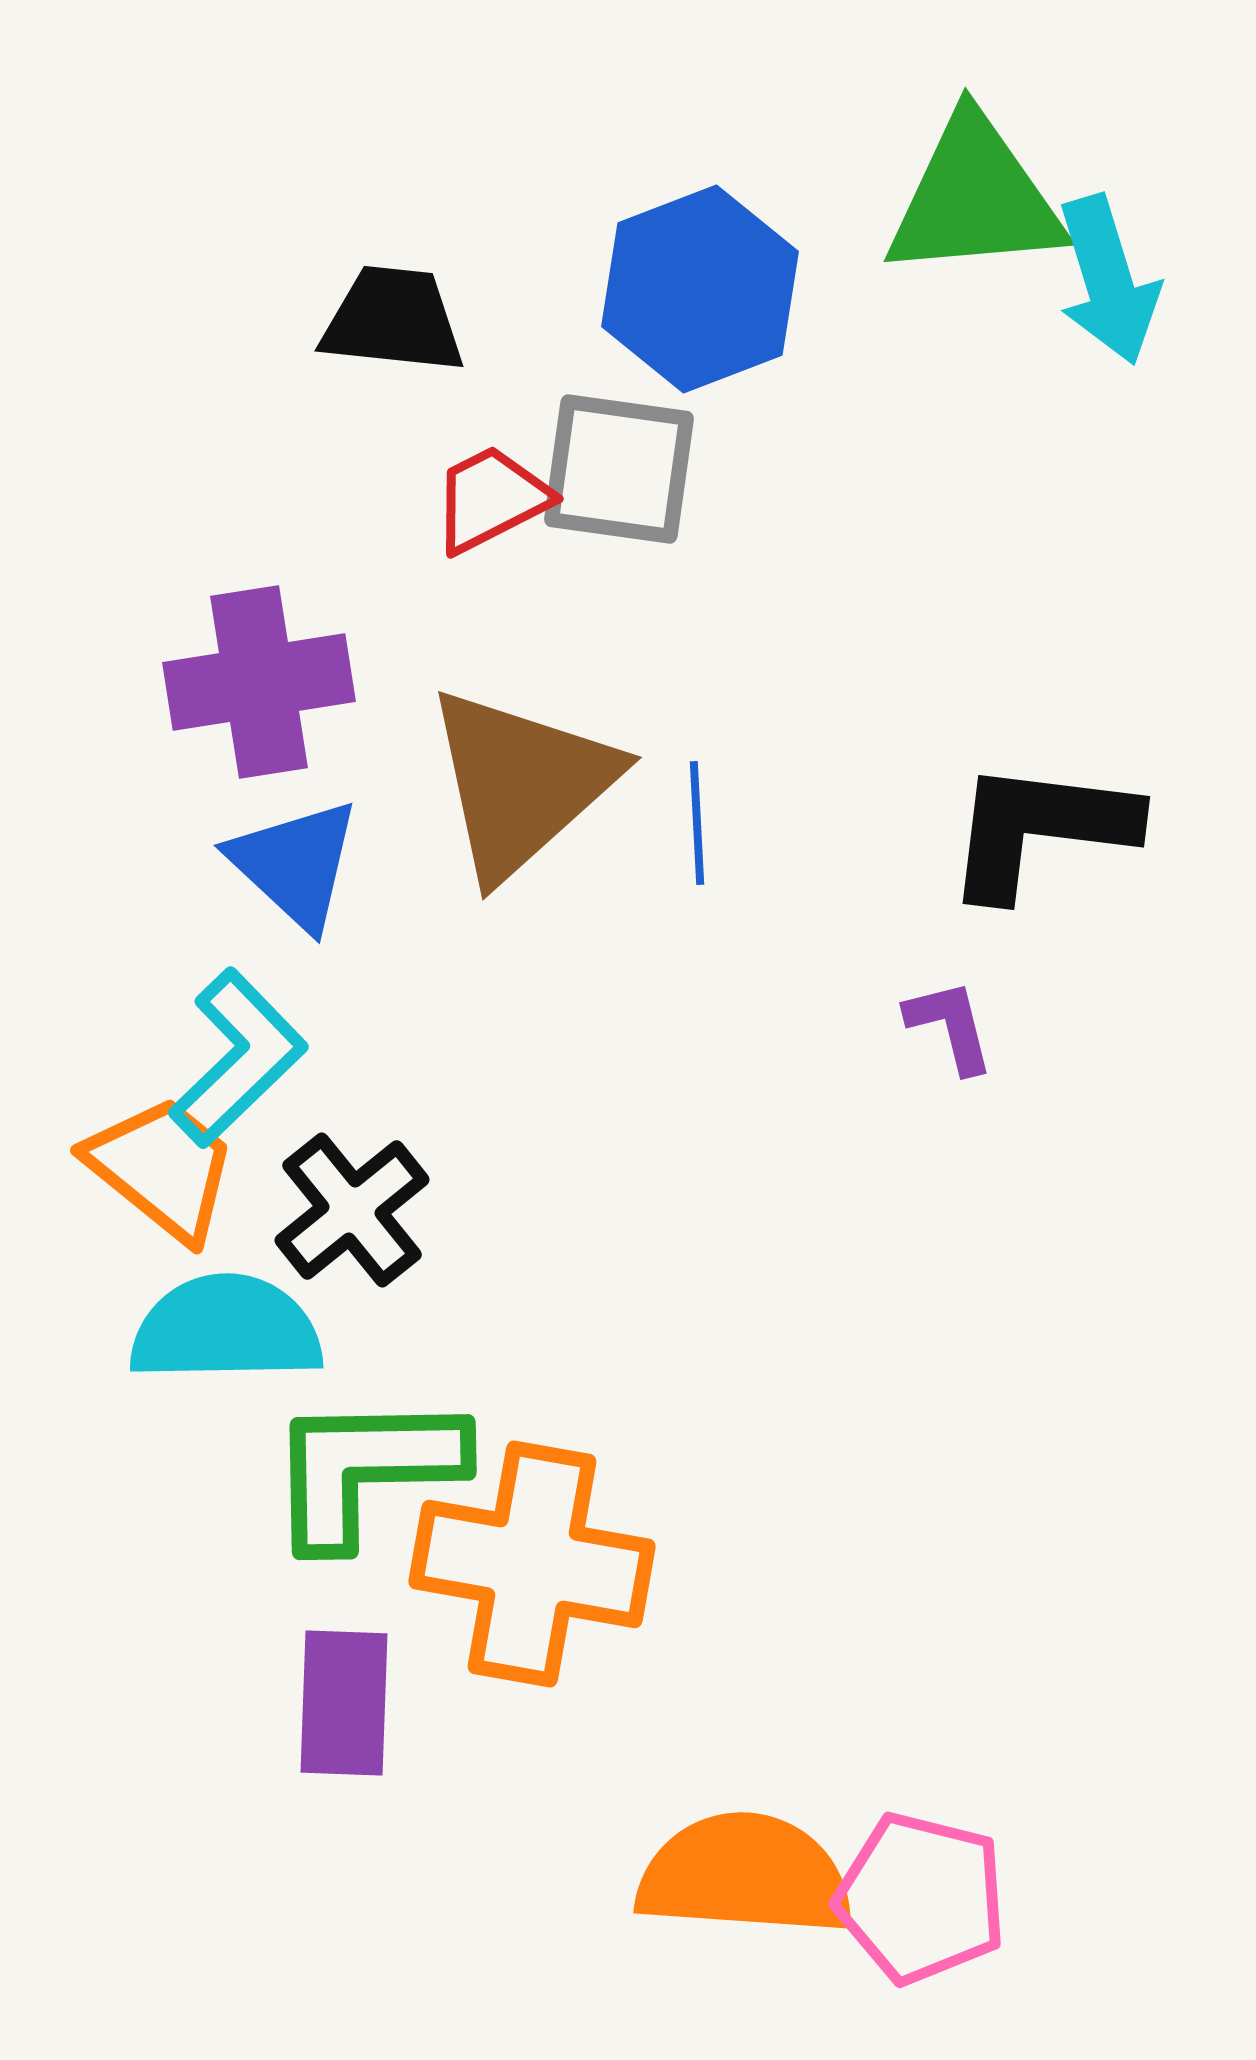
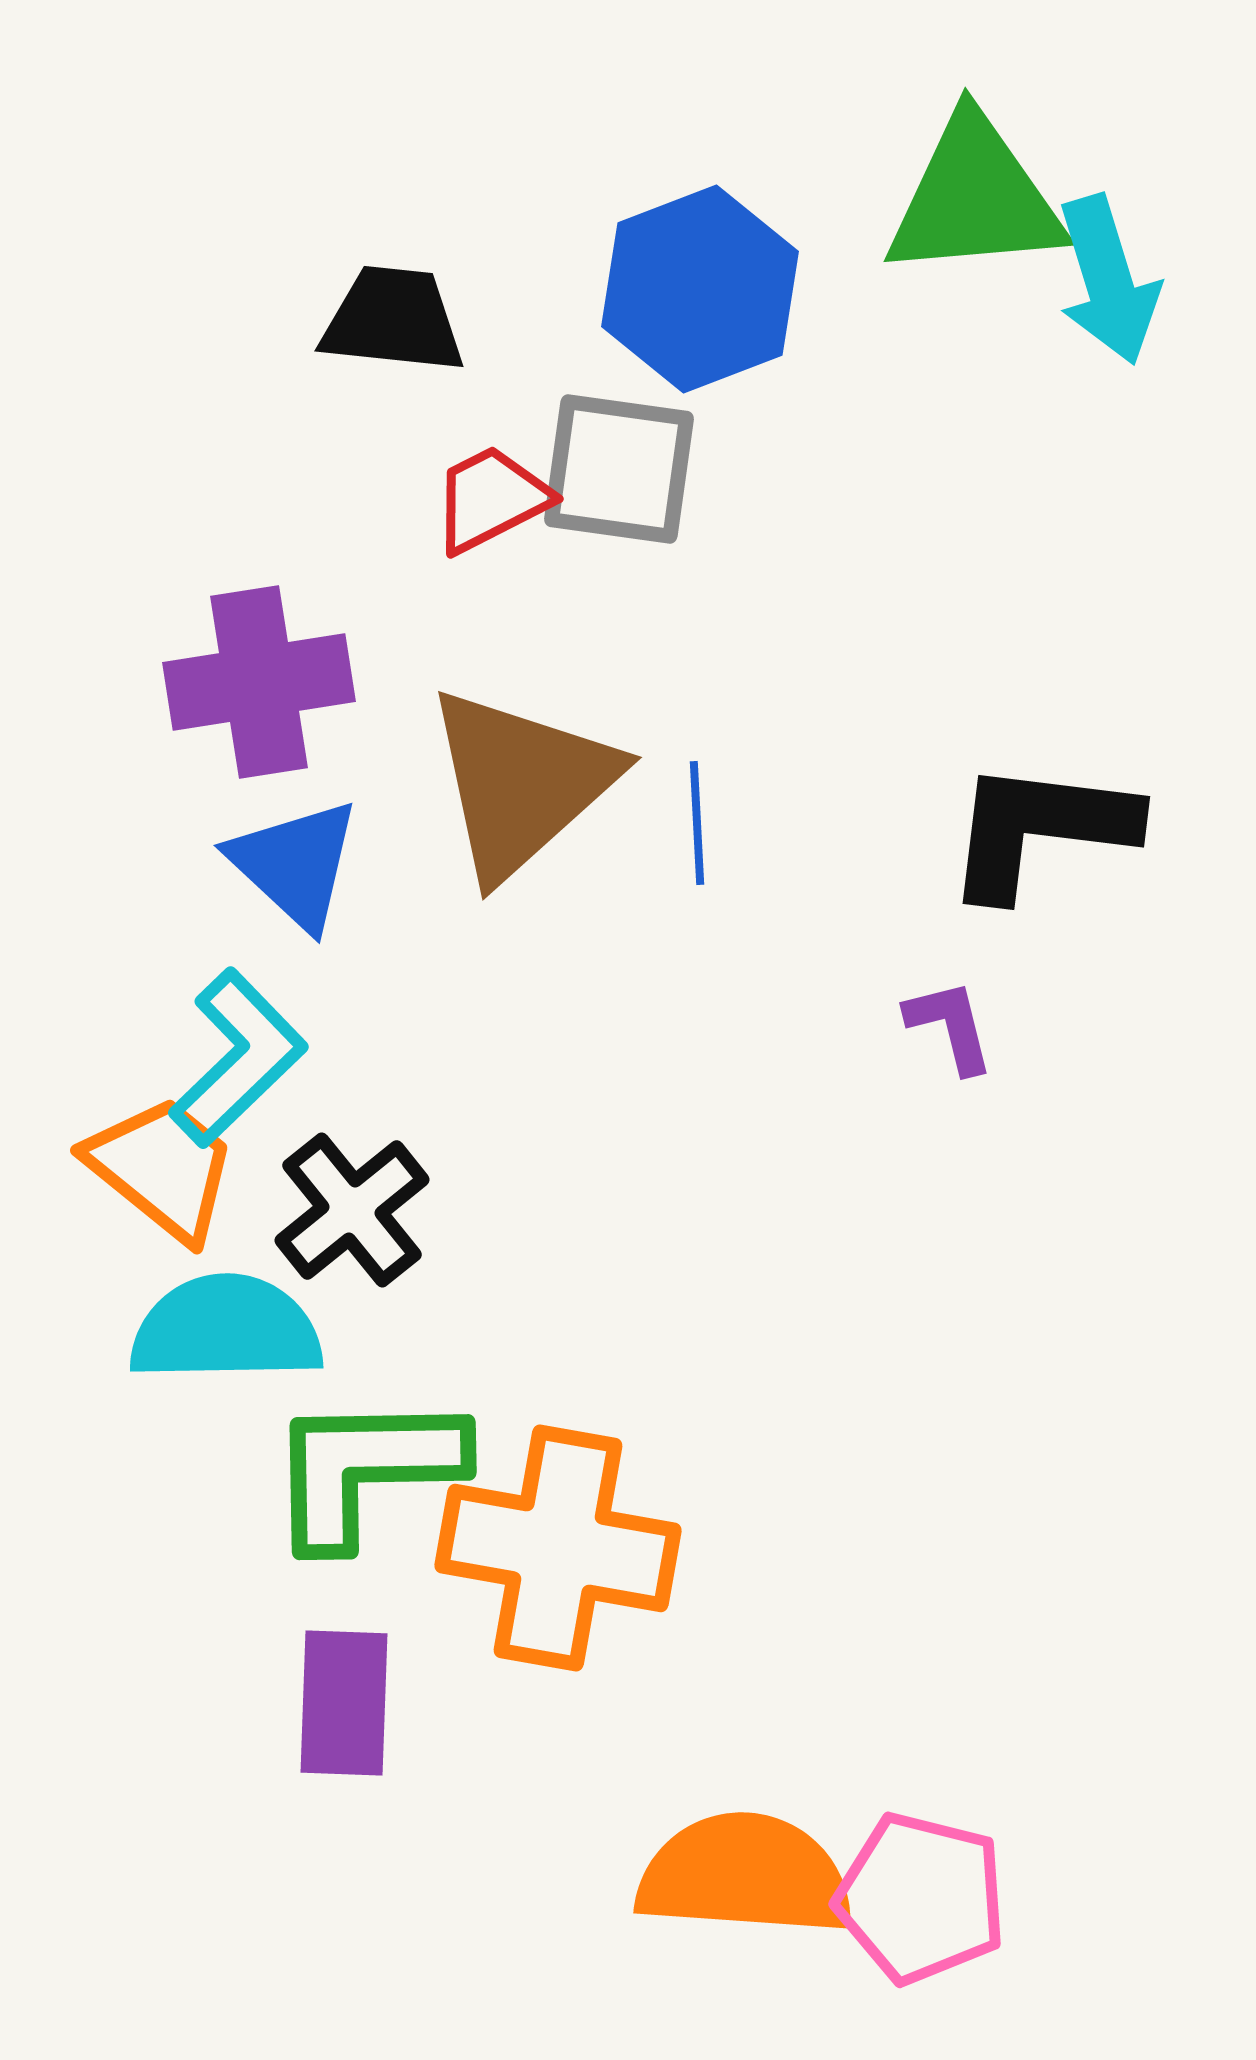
orange cross: moved 26 px right, 16 px up
